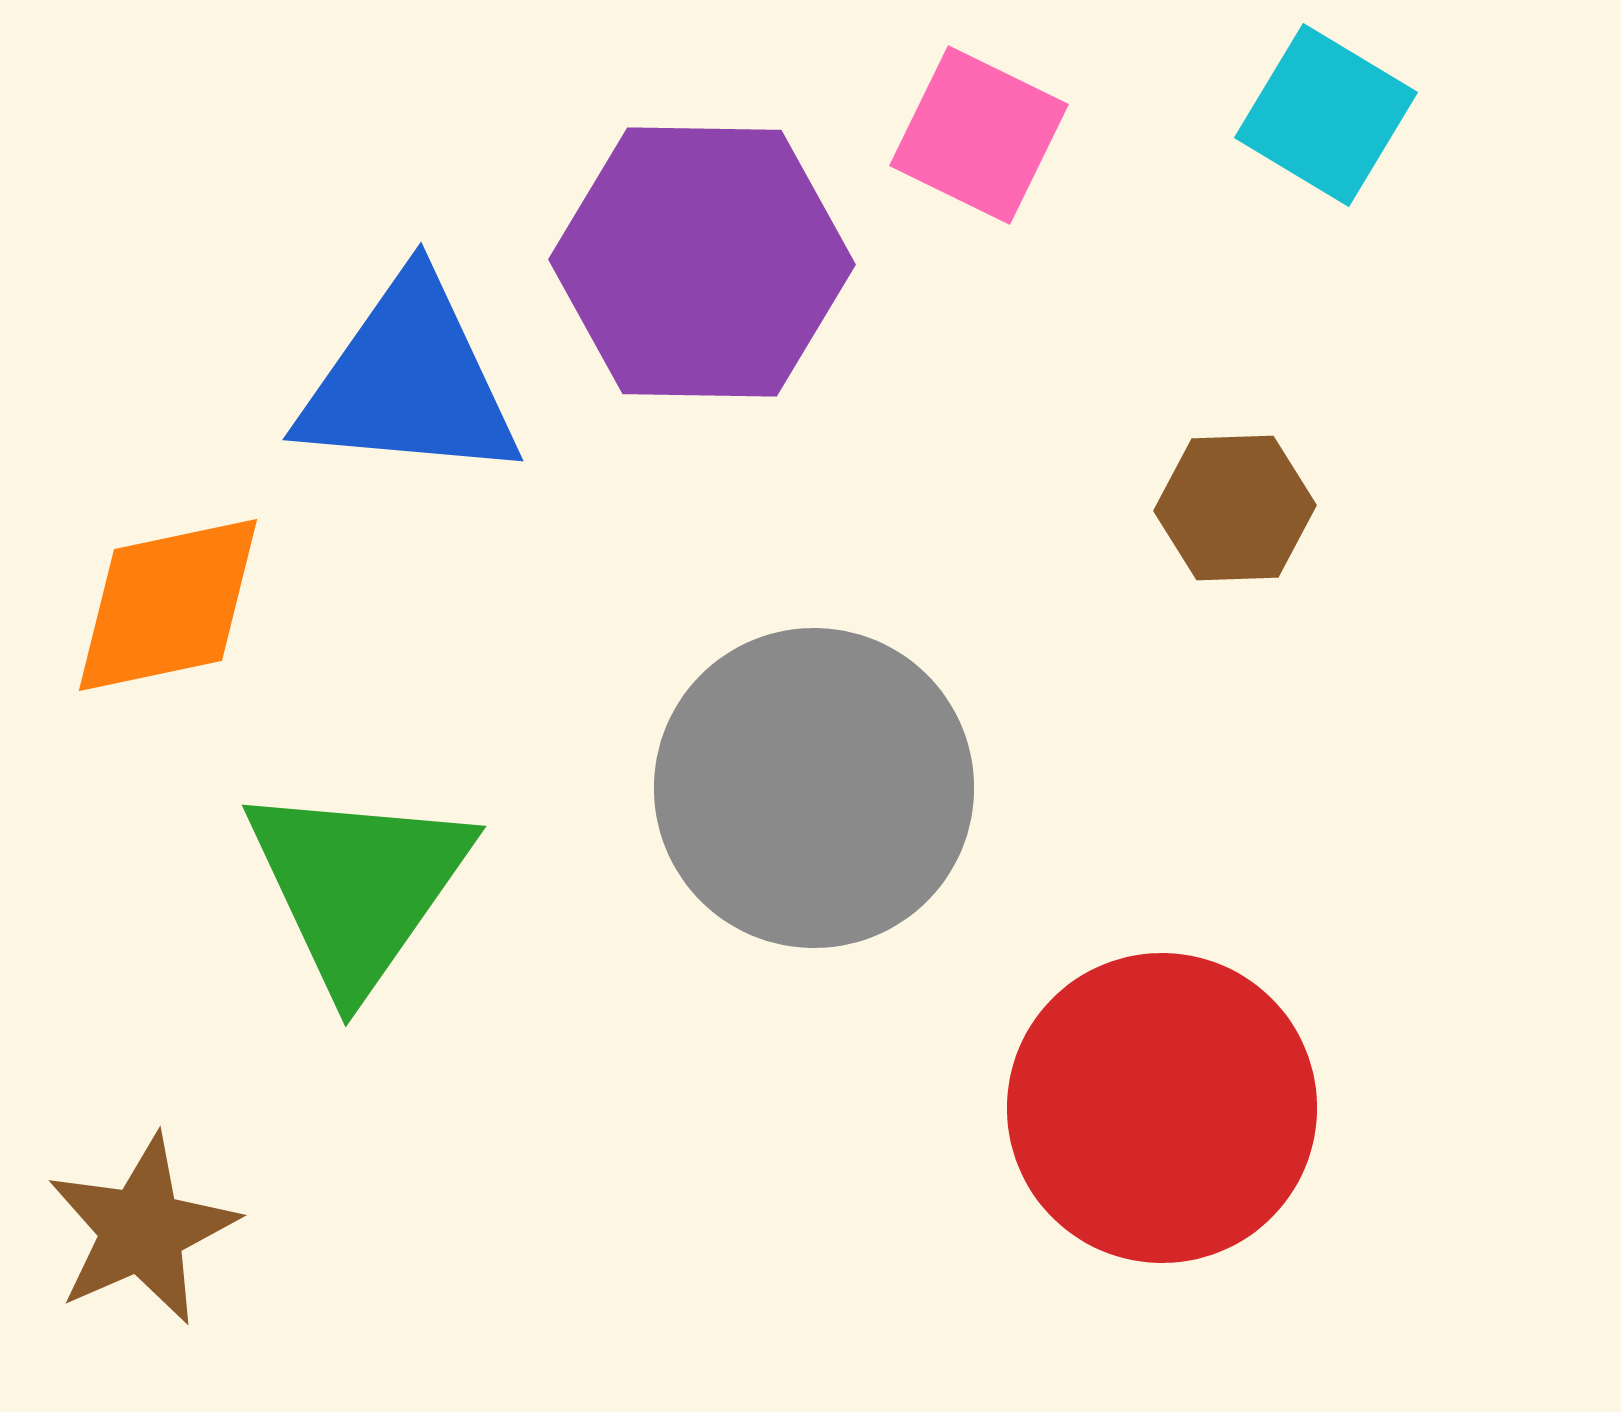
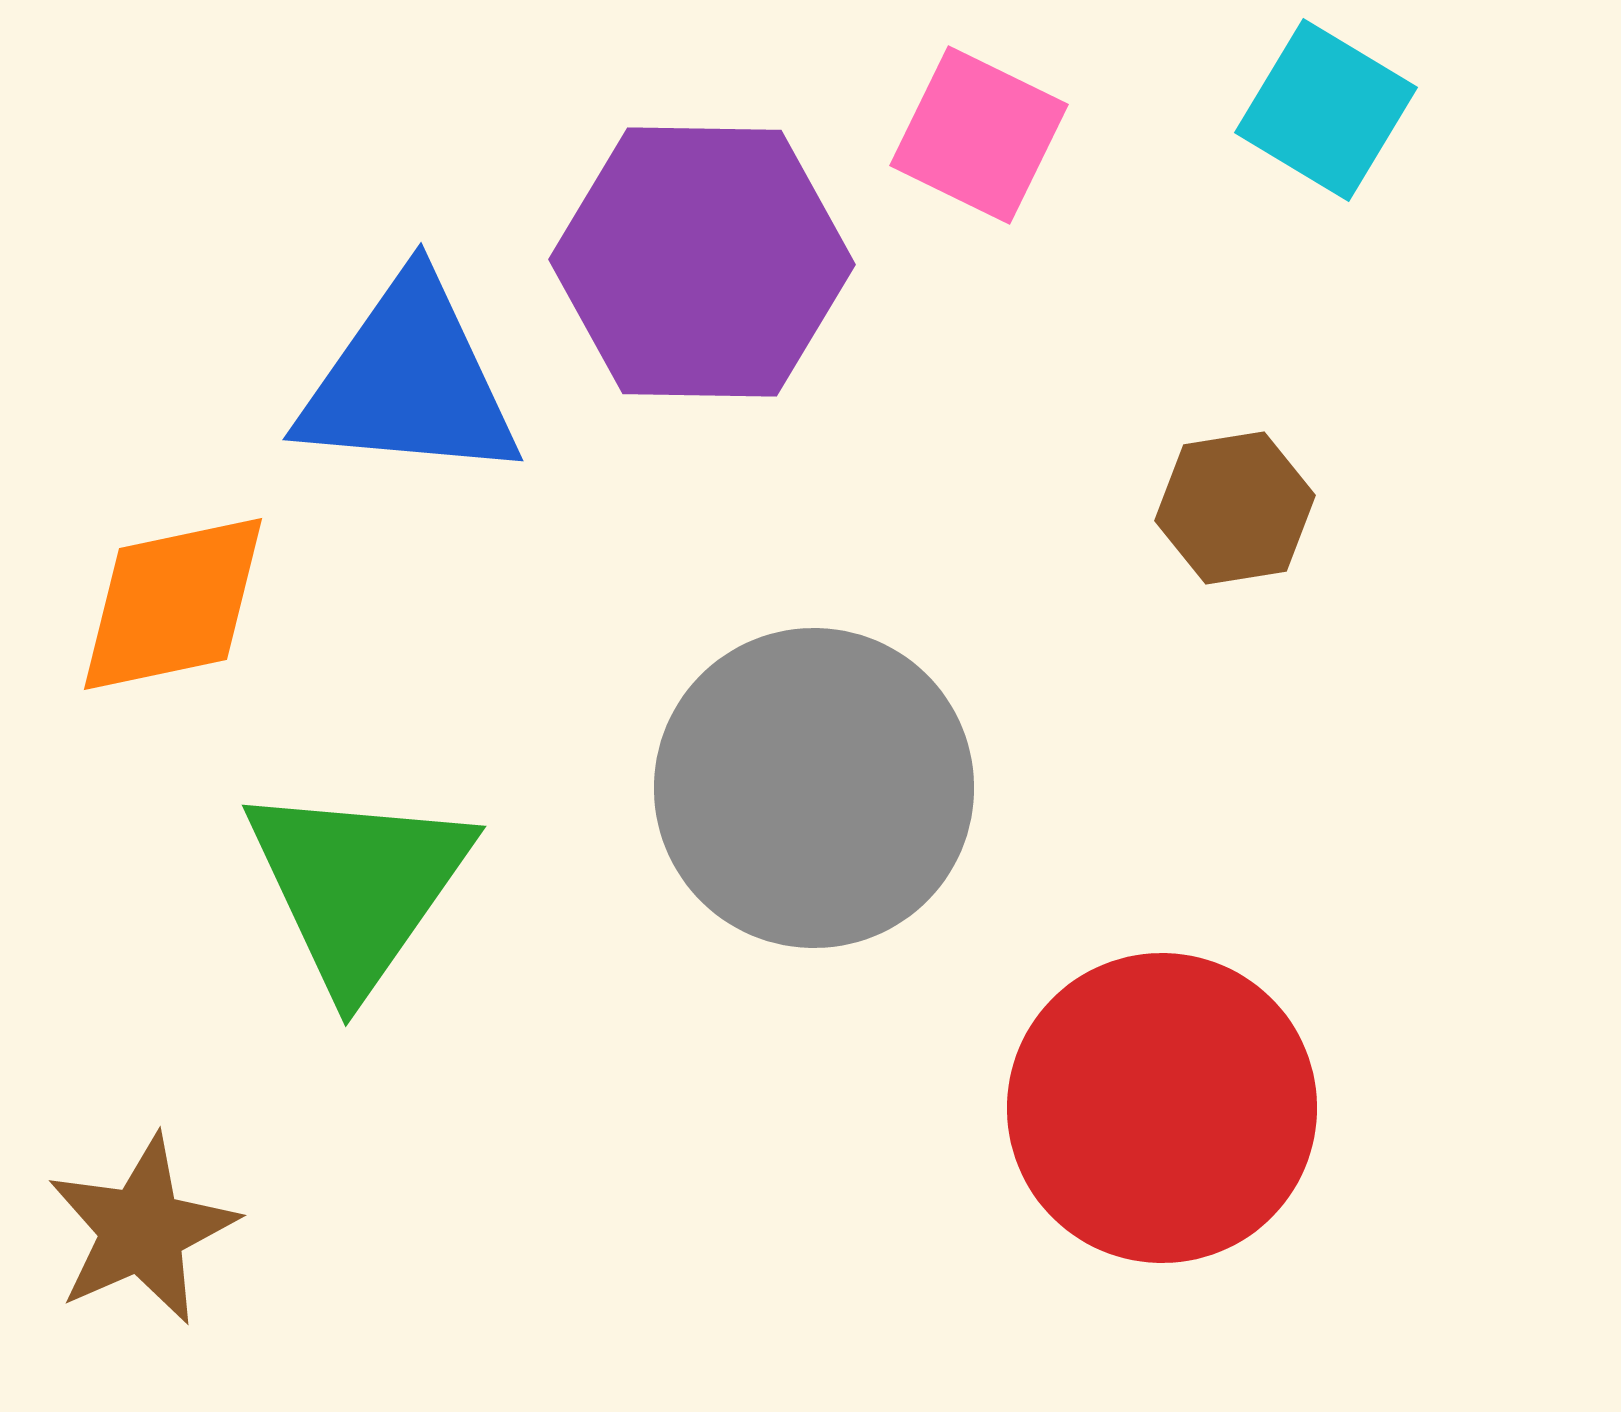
cyan square: moved 5 px up
brown hexagon: rotated 7 degrees counterclockwise
orange diamond: moved 5 px right, 1 px up
